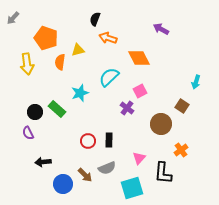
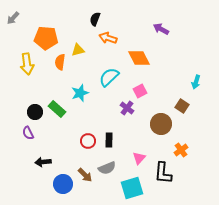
orange pentagon: rotated 15 degrees counterclockwise
